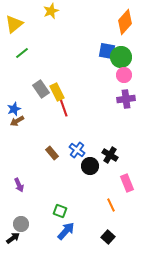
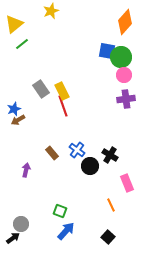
green line: moved 9 px up
yellow rectangle: moved 5 px right, 1 px up
brown arrow: moved 1 px right, 1 px up
purple arrow: moved 7 px right, 15 px up; rotated 144 degrees counterclockwise
